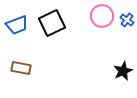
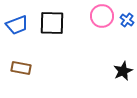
black square: rotated 28 degrees clockwise
